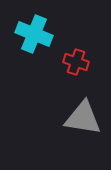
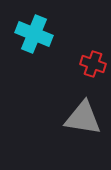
red cross: moved 17 px right, 2 px down
